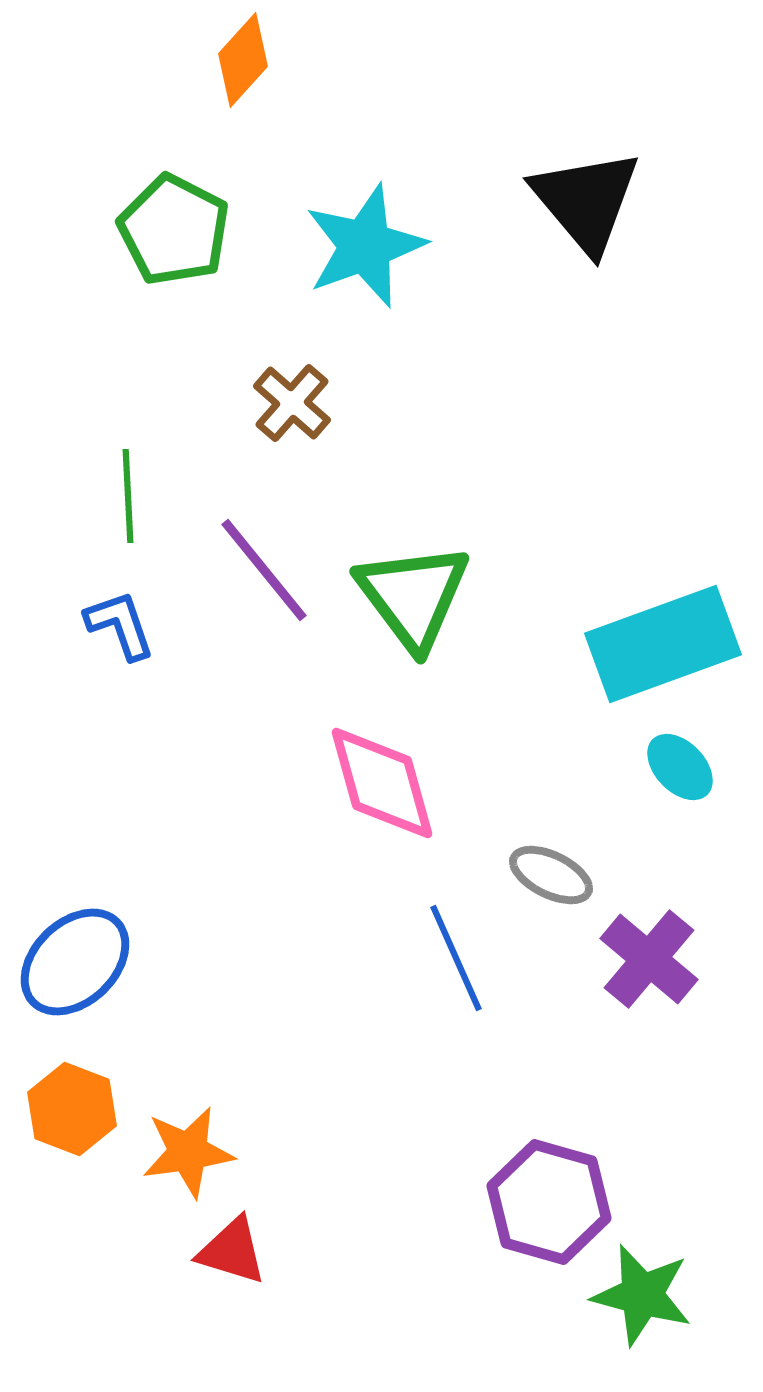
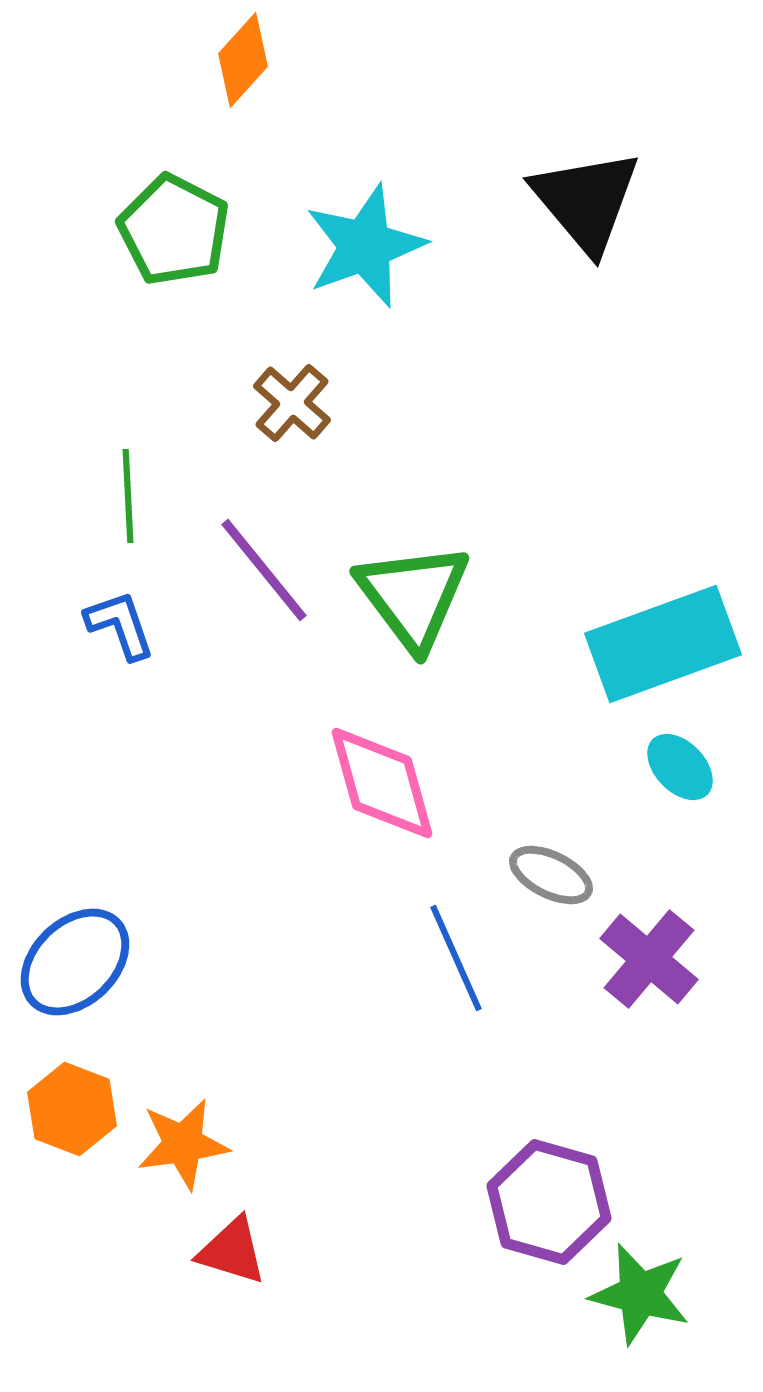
orange star: moved 5 px left, 8 px up
green star: moved 2 px left, 1 px up
